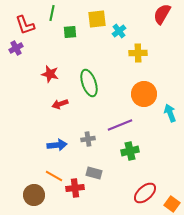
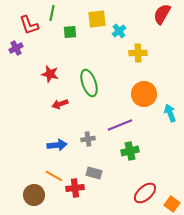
red L-shape: moved 4 px right
